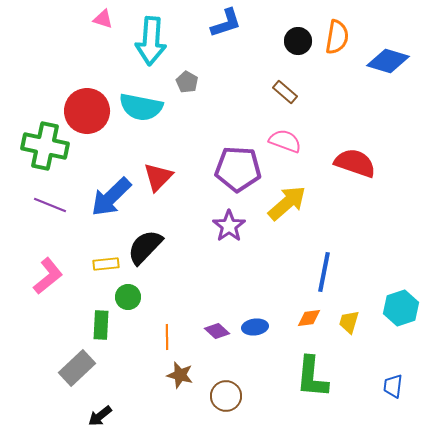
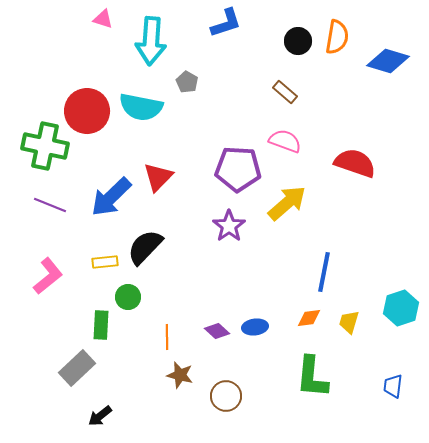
yellow rectangle: moved 1 px left, 2 px up
